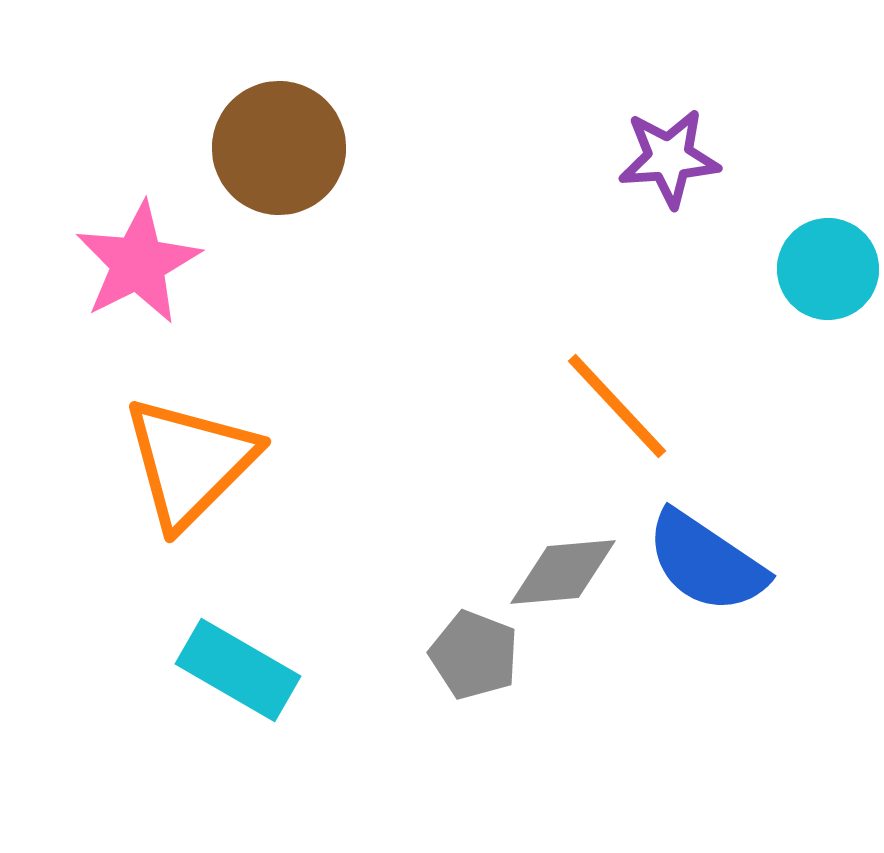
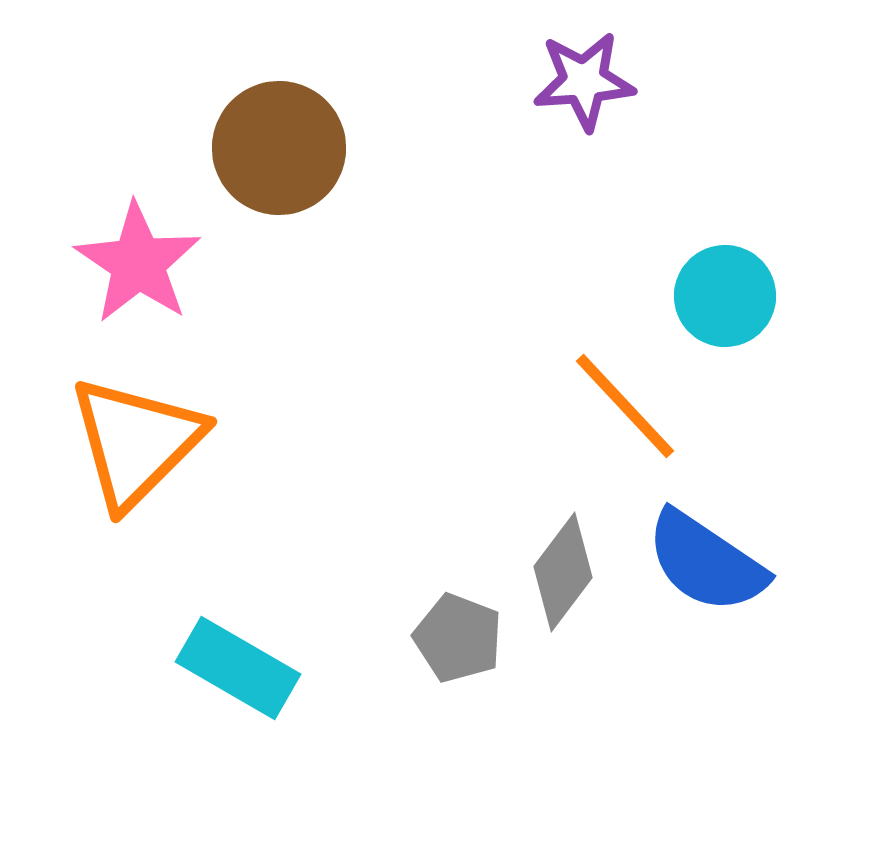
purple star: moved 85 px left, 77 px up
pink star: rotated 11 degrees counterclockwise
cyan circle: moved 103 px left, 27 px down
orange line: moved 8 px right
orange triangle: moved 54 px left, 20 px up
gray diamond: rotated 48 degrees counterclockwise
gray pentagon: moved 16 px left, 17 px up
cyan rectangle: moved 2 px up
